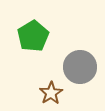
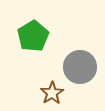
brown star: moved 1 px right
